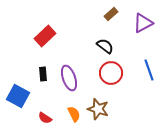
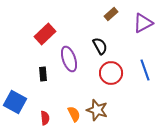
red rectangle: moved 2 px up
black semicircle: moved 5 px left; rotated 24 degrees clockwise
blue line: moved 4 px left
purple ellipse: moved 19 px up
blue square: moved 3 px left, 6 px down
brown star: moved 1 px left, 1 px down
red semicircle: rotated 128 degrees counterclockwise
